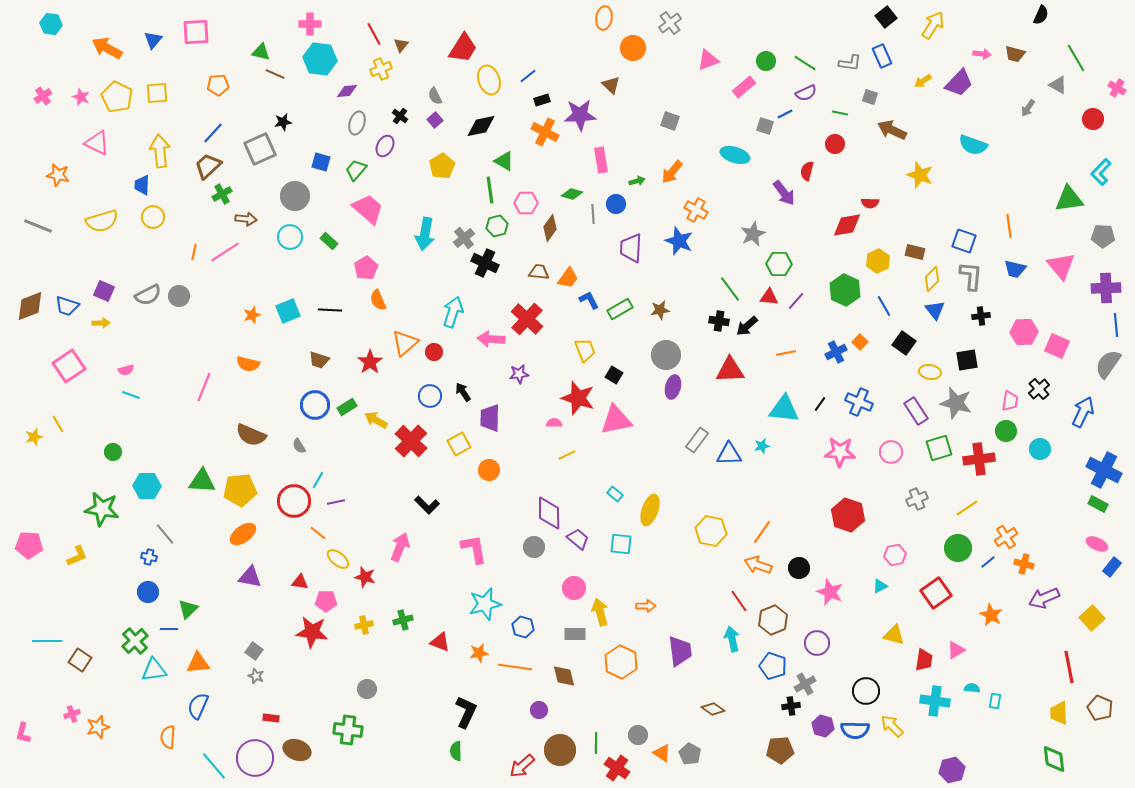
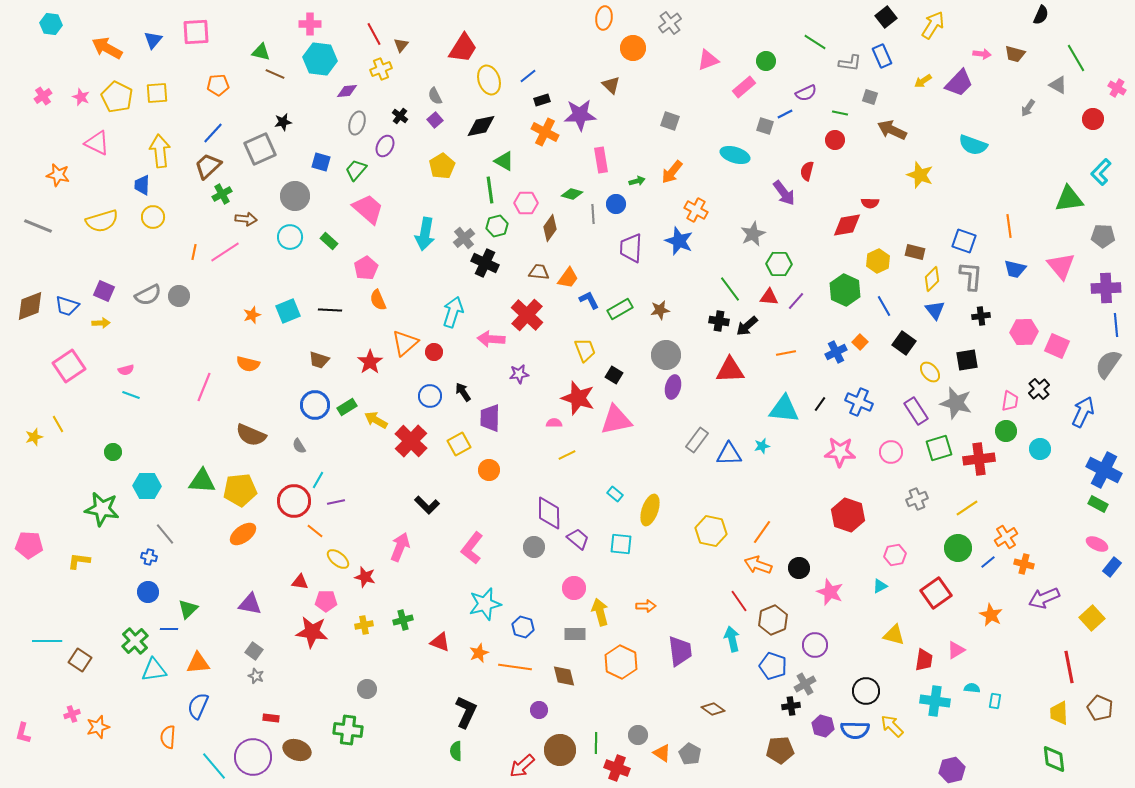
green line at (805, 63): moved 10 px right, 21 px up
red circle at (835, 144): moved 4 px up
red cross at (527, 319): moved 4 px up
yellow ellipse at (930, 372): rotated 40 degrees clockwise
orange line at (318, 533): moved 3 px left, 2 px up
pink L-shape at (474, 549): moved 2 px left, 1 px up; rotated 132 degrees counterclockwise
yellow L-shape at (77, 556): moved 2 px right, 5 px down; rotated 150 degrees counterclockwise
purple triangle at (250, 577): moved 27 px down
purple circle at (817, 643): moved 2 px left, 2 px down
orange star at (479, 653): rotated 12 degrees counterclockwise
purple circle at (255, 758): moved 2 px left, 1 px up
red cross at (617, 768): rotated 15 degrees counterclockwise
